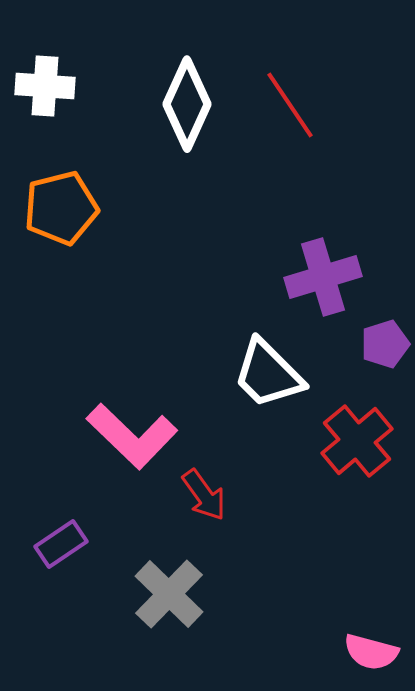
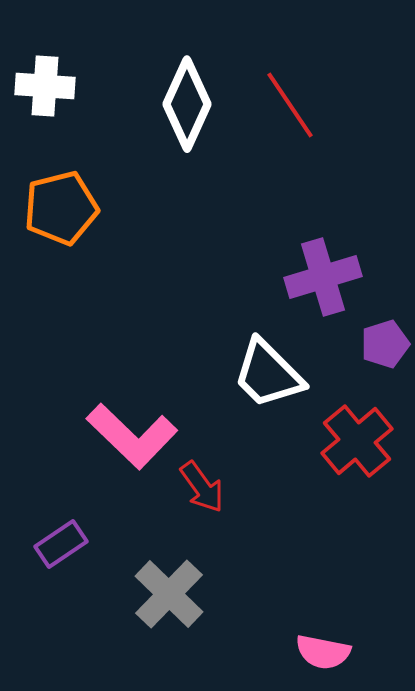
red arrow: moved 2 px left, 8 px up
pink semicircle: moved 48 px left; rotated 4 degrees counterclockwise
